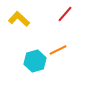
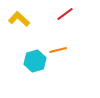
red line: rotated 12 degrees clockwise
orange line: rotated 12 degrees clockwise
